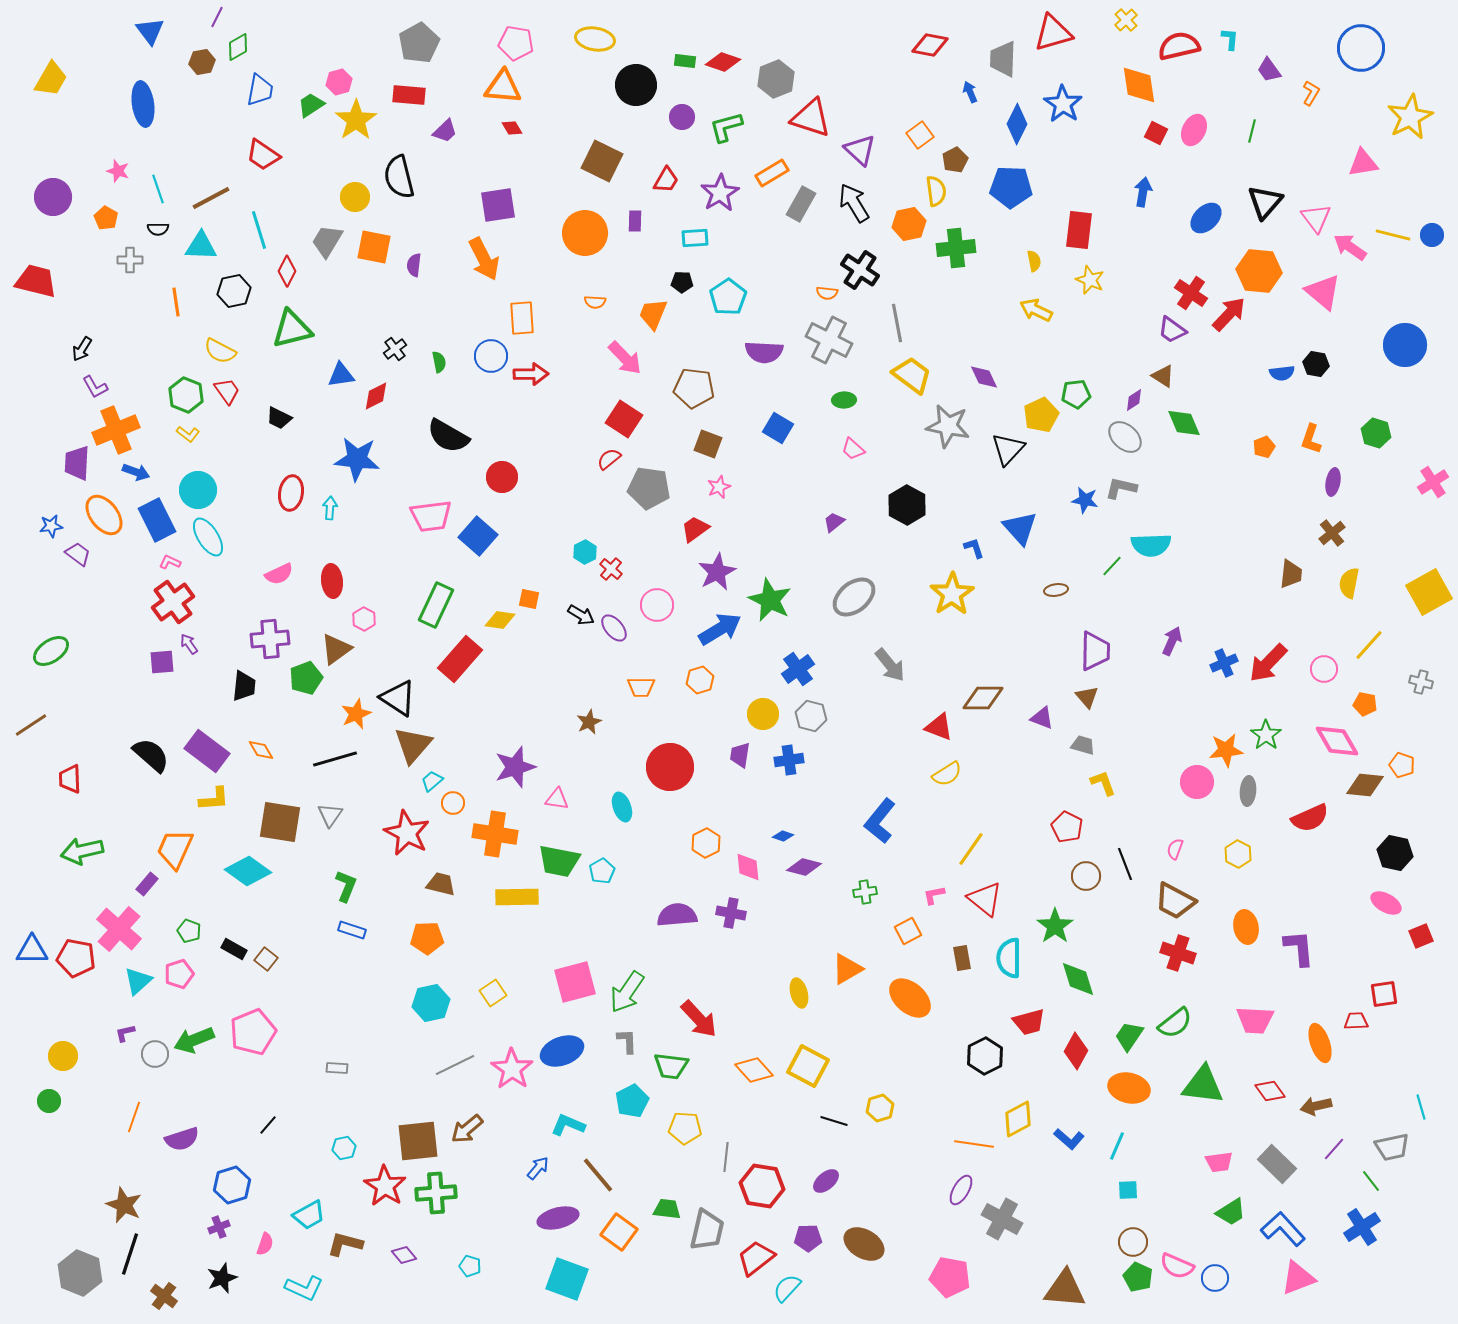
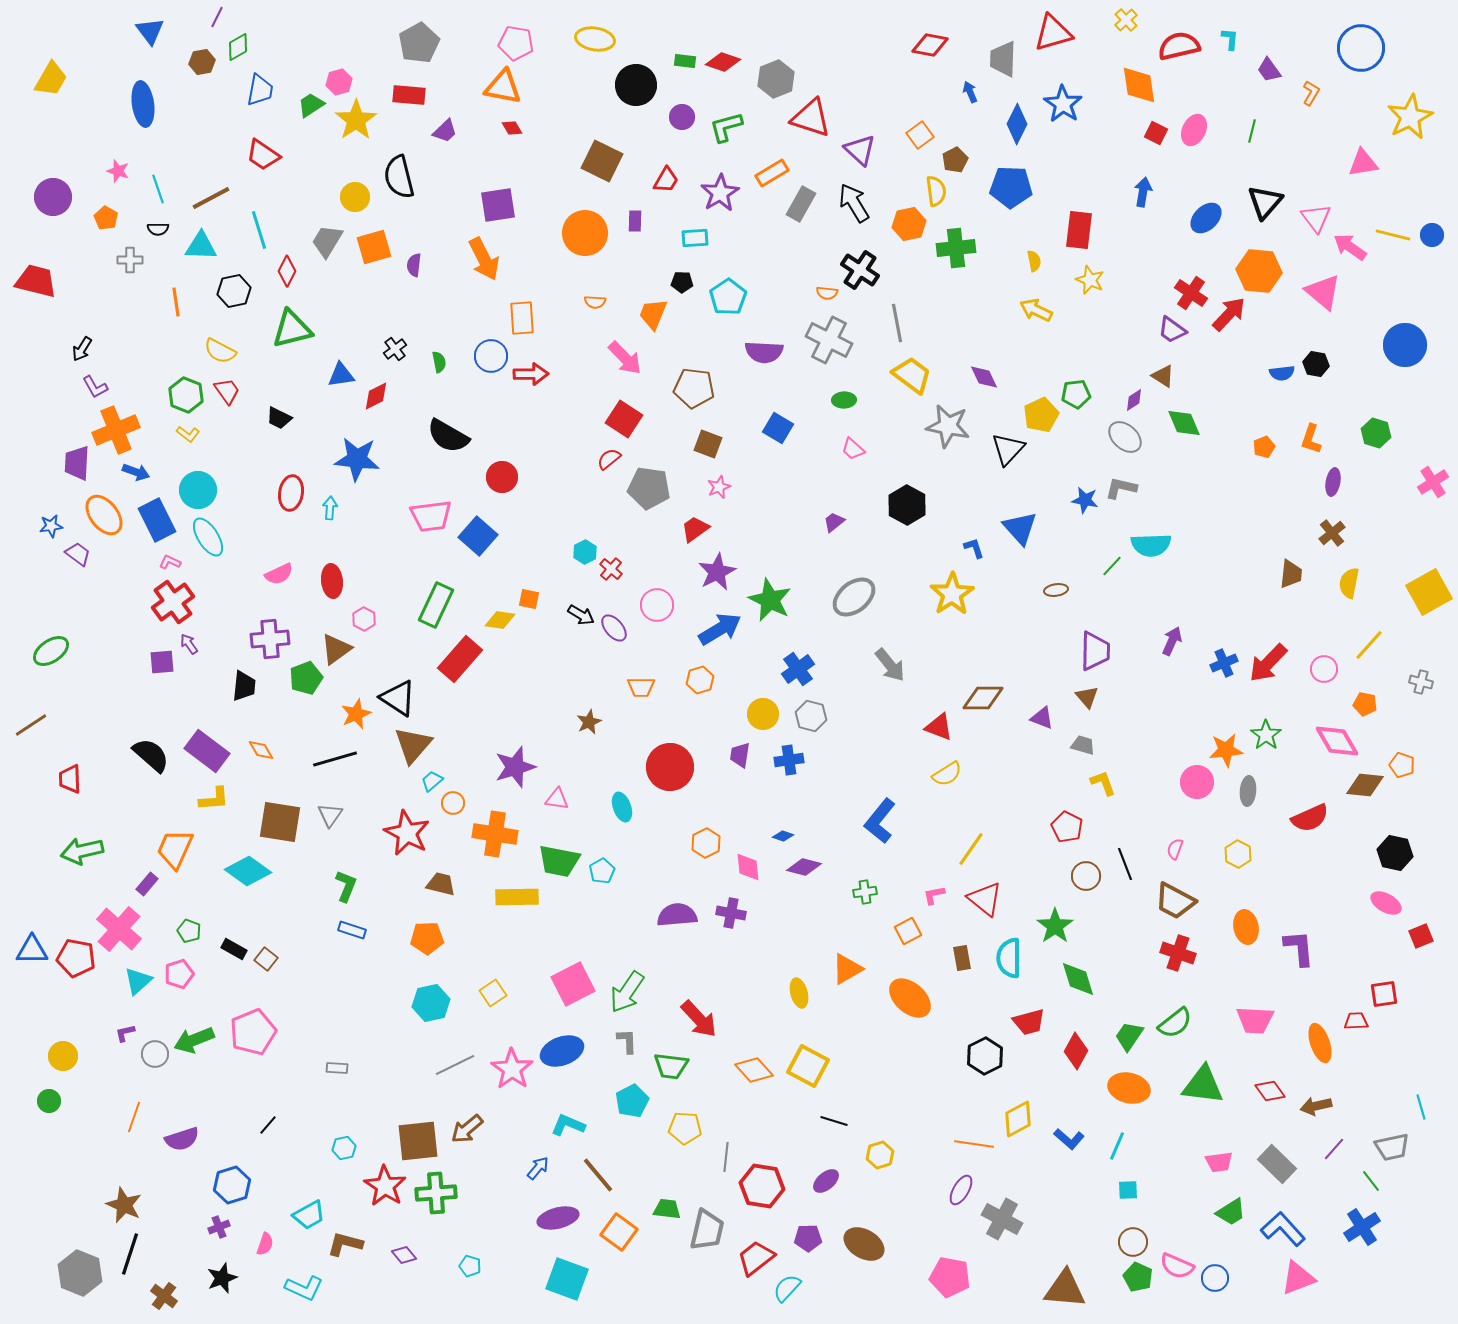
orange triangle at (503, 87): rotated 6 degrees clockwise
orange square at (374, 247): rotated 27 degrees counterclockwise
pink square at (575, 982): moved 2 px left, 2 px down; rotated 12 degrees counterclockwise
yellow hexagon at (880, 1108): moved 47 px down
